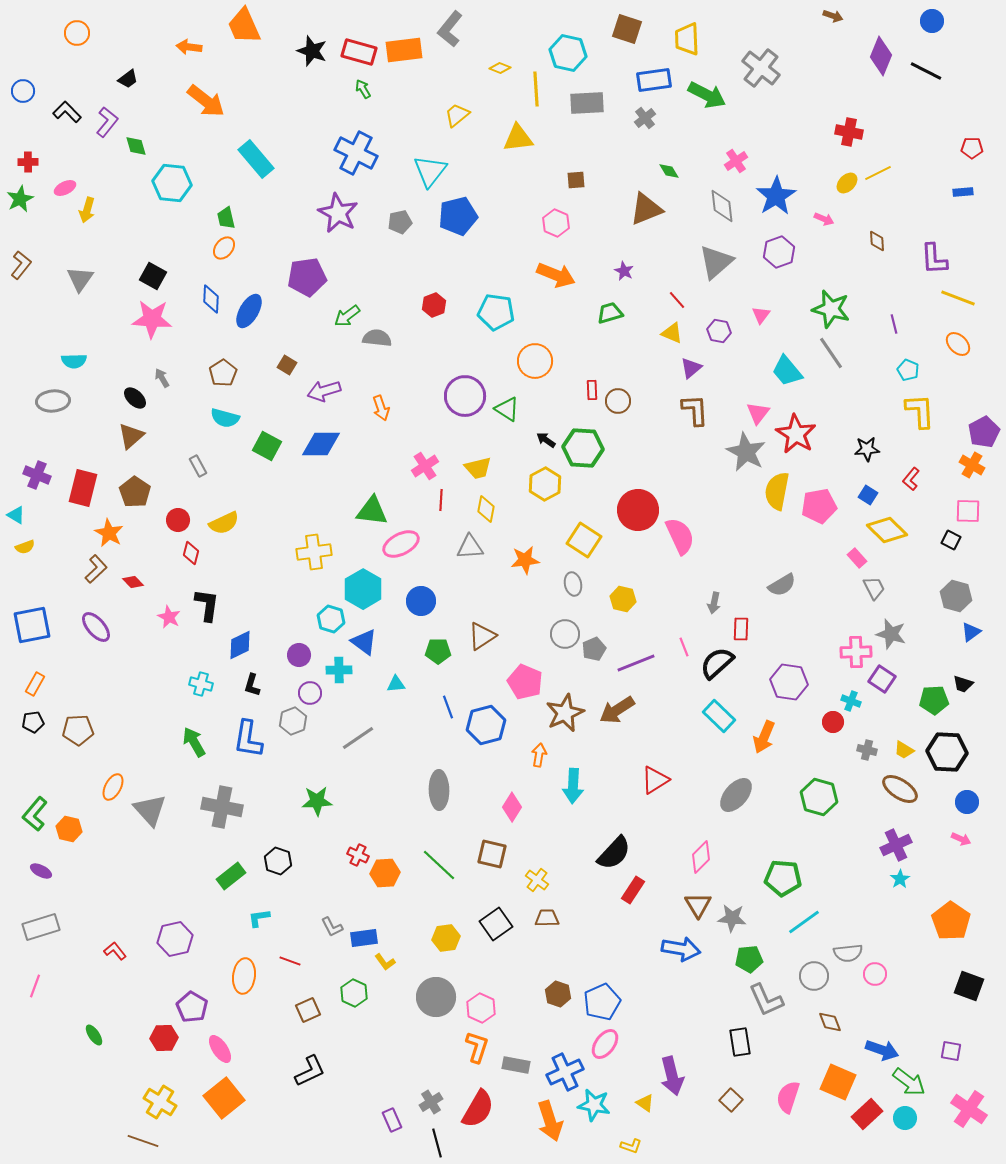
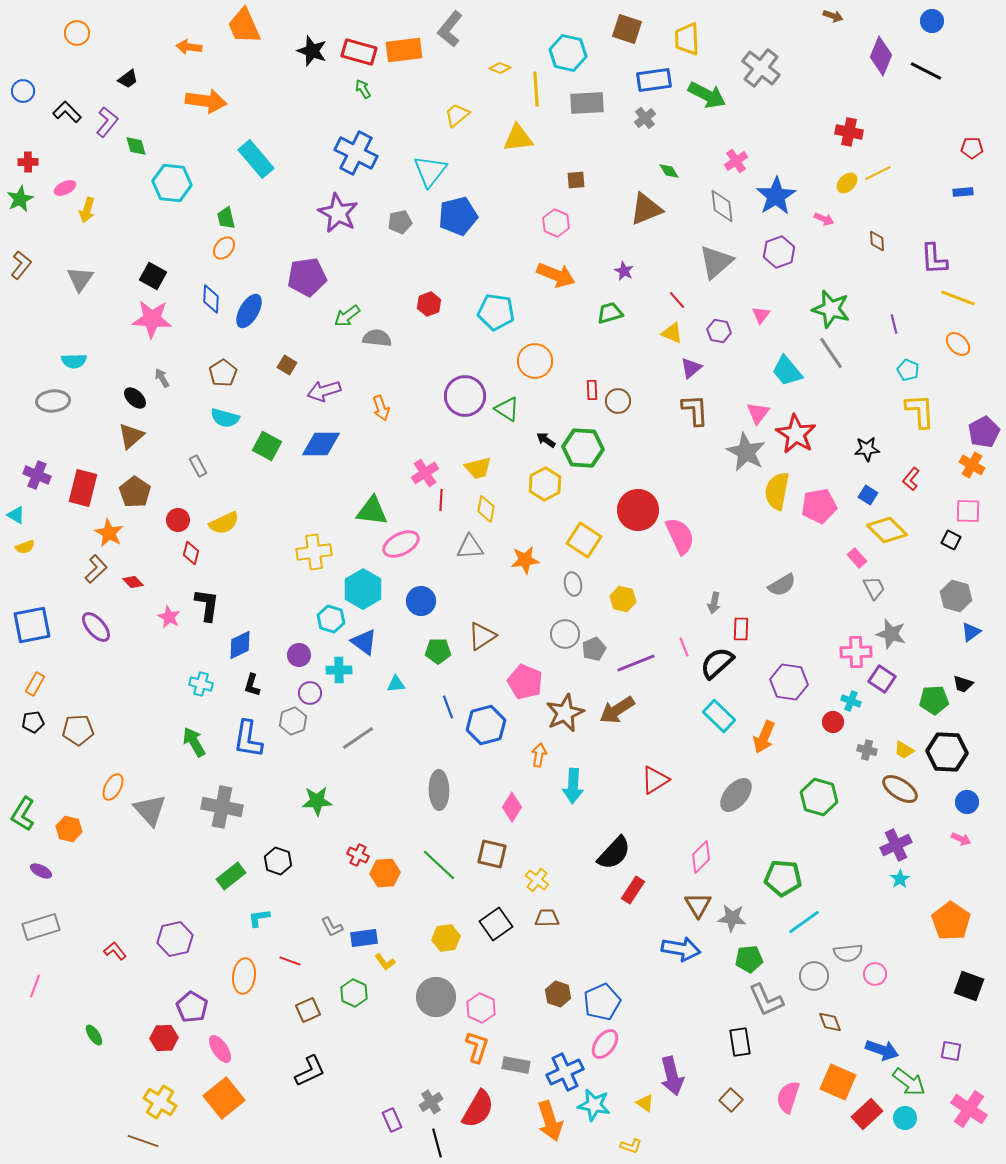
orange arrow at (206, 101): rotated 30 degrees counterclockwise
red hexagon at (434, 305): moved 5 px left, 1 px up
pink cross at (425, 466): moved 7 px down
green L-shape at (35, 814): moved 12 px left; rotated 8 degrees counterclockwise
